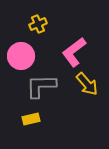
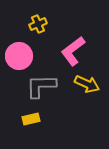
pink L-shape: moved 1 px left, 1 px up
pink circle: moved 2 px left
yellow arrow: rotated 25 degrees counterclockwise
